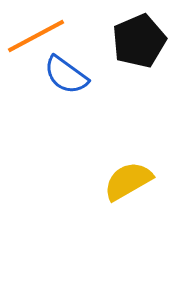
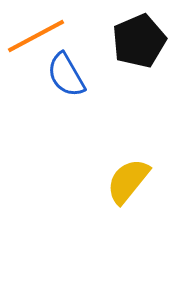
blue semicircle: rotated 24 degrees clockwise
yellow semicircle: rotated 21 degrees counterclockwise
